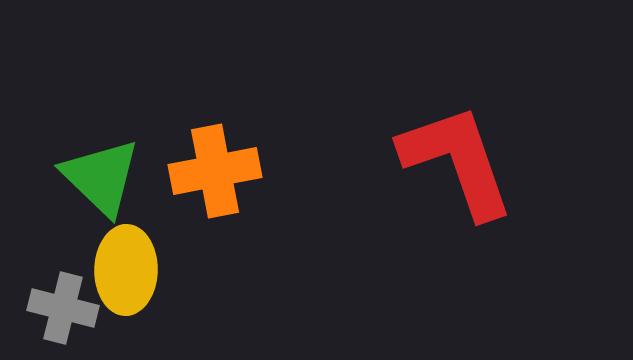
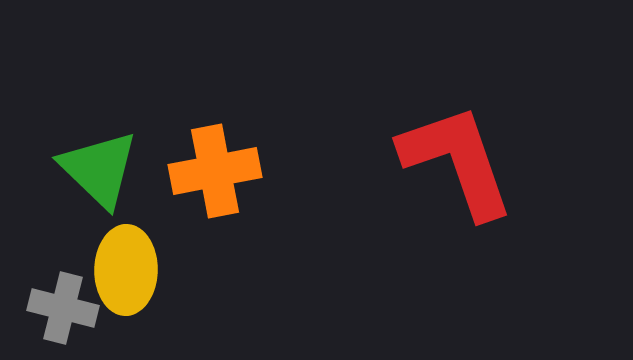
green triangle: moved 2 px left, 8 px up
